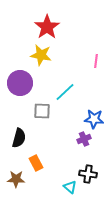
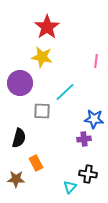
yellow star: moved 1 px right, 2 px down
purple cross: rotated 16 degrees clockwise
cyan triangle: rotated 32 degrees clockwise
